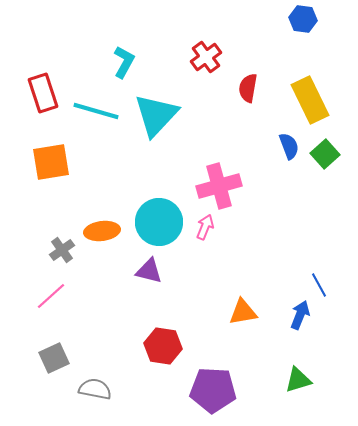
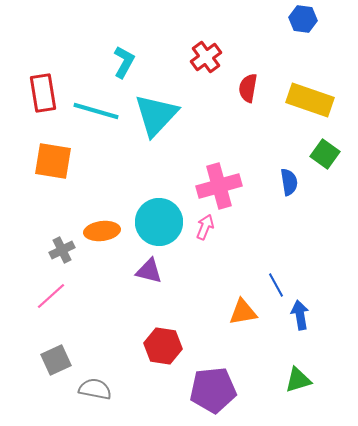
red rectangle: rotated 9 degrees clockwise
yellow rectangle: rotated 45 degrees counterclockwise
blue semicircle: moved 36 px down; rotated 12 degrees clockwise
green square: rotated 12 degrees counterclockwise
orange square: moved 2 px right, 1 px up; rotated 18 degrees clockwise
gray cross: rotated 10 degrees clockwise
blue line: moved 43 px left
blue arrow: rotated 32 degrees counterclockwise
gray square: moved 2 px right, 2 px down
purple pentagon: rotated 9 degrees counterclockwise
